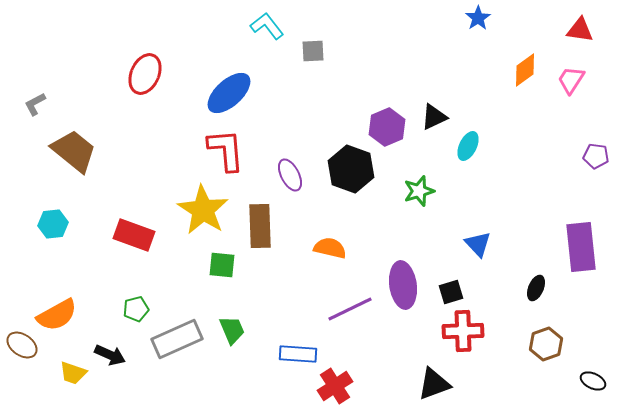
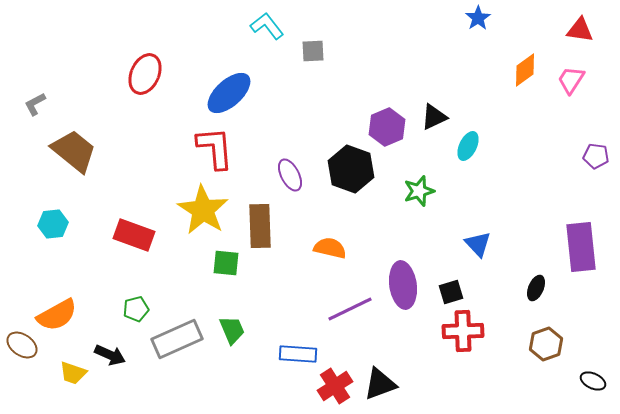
red L-shape at (226, 150): moved 11 px left, 2 px up
green square at (222, 265): moved 4 px right, 2 px up
black triangle at (434, 384): moved 54 px left
